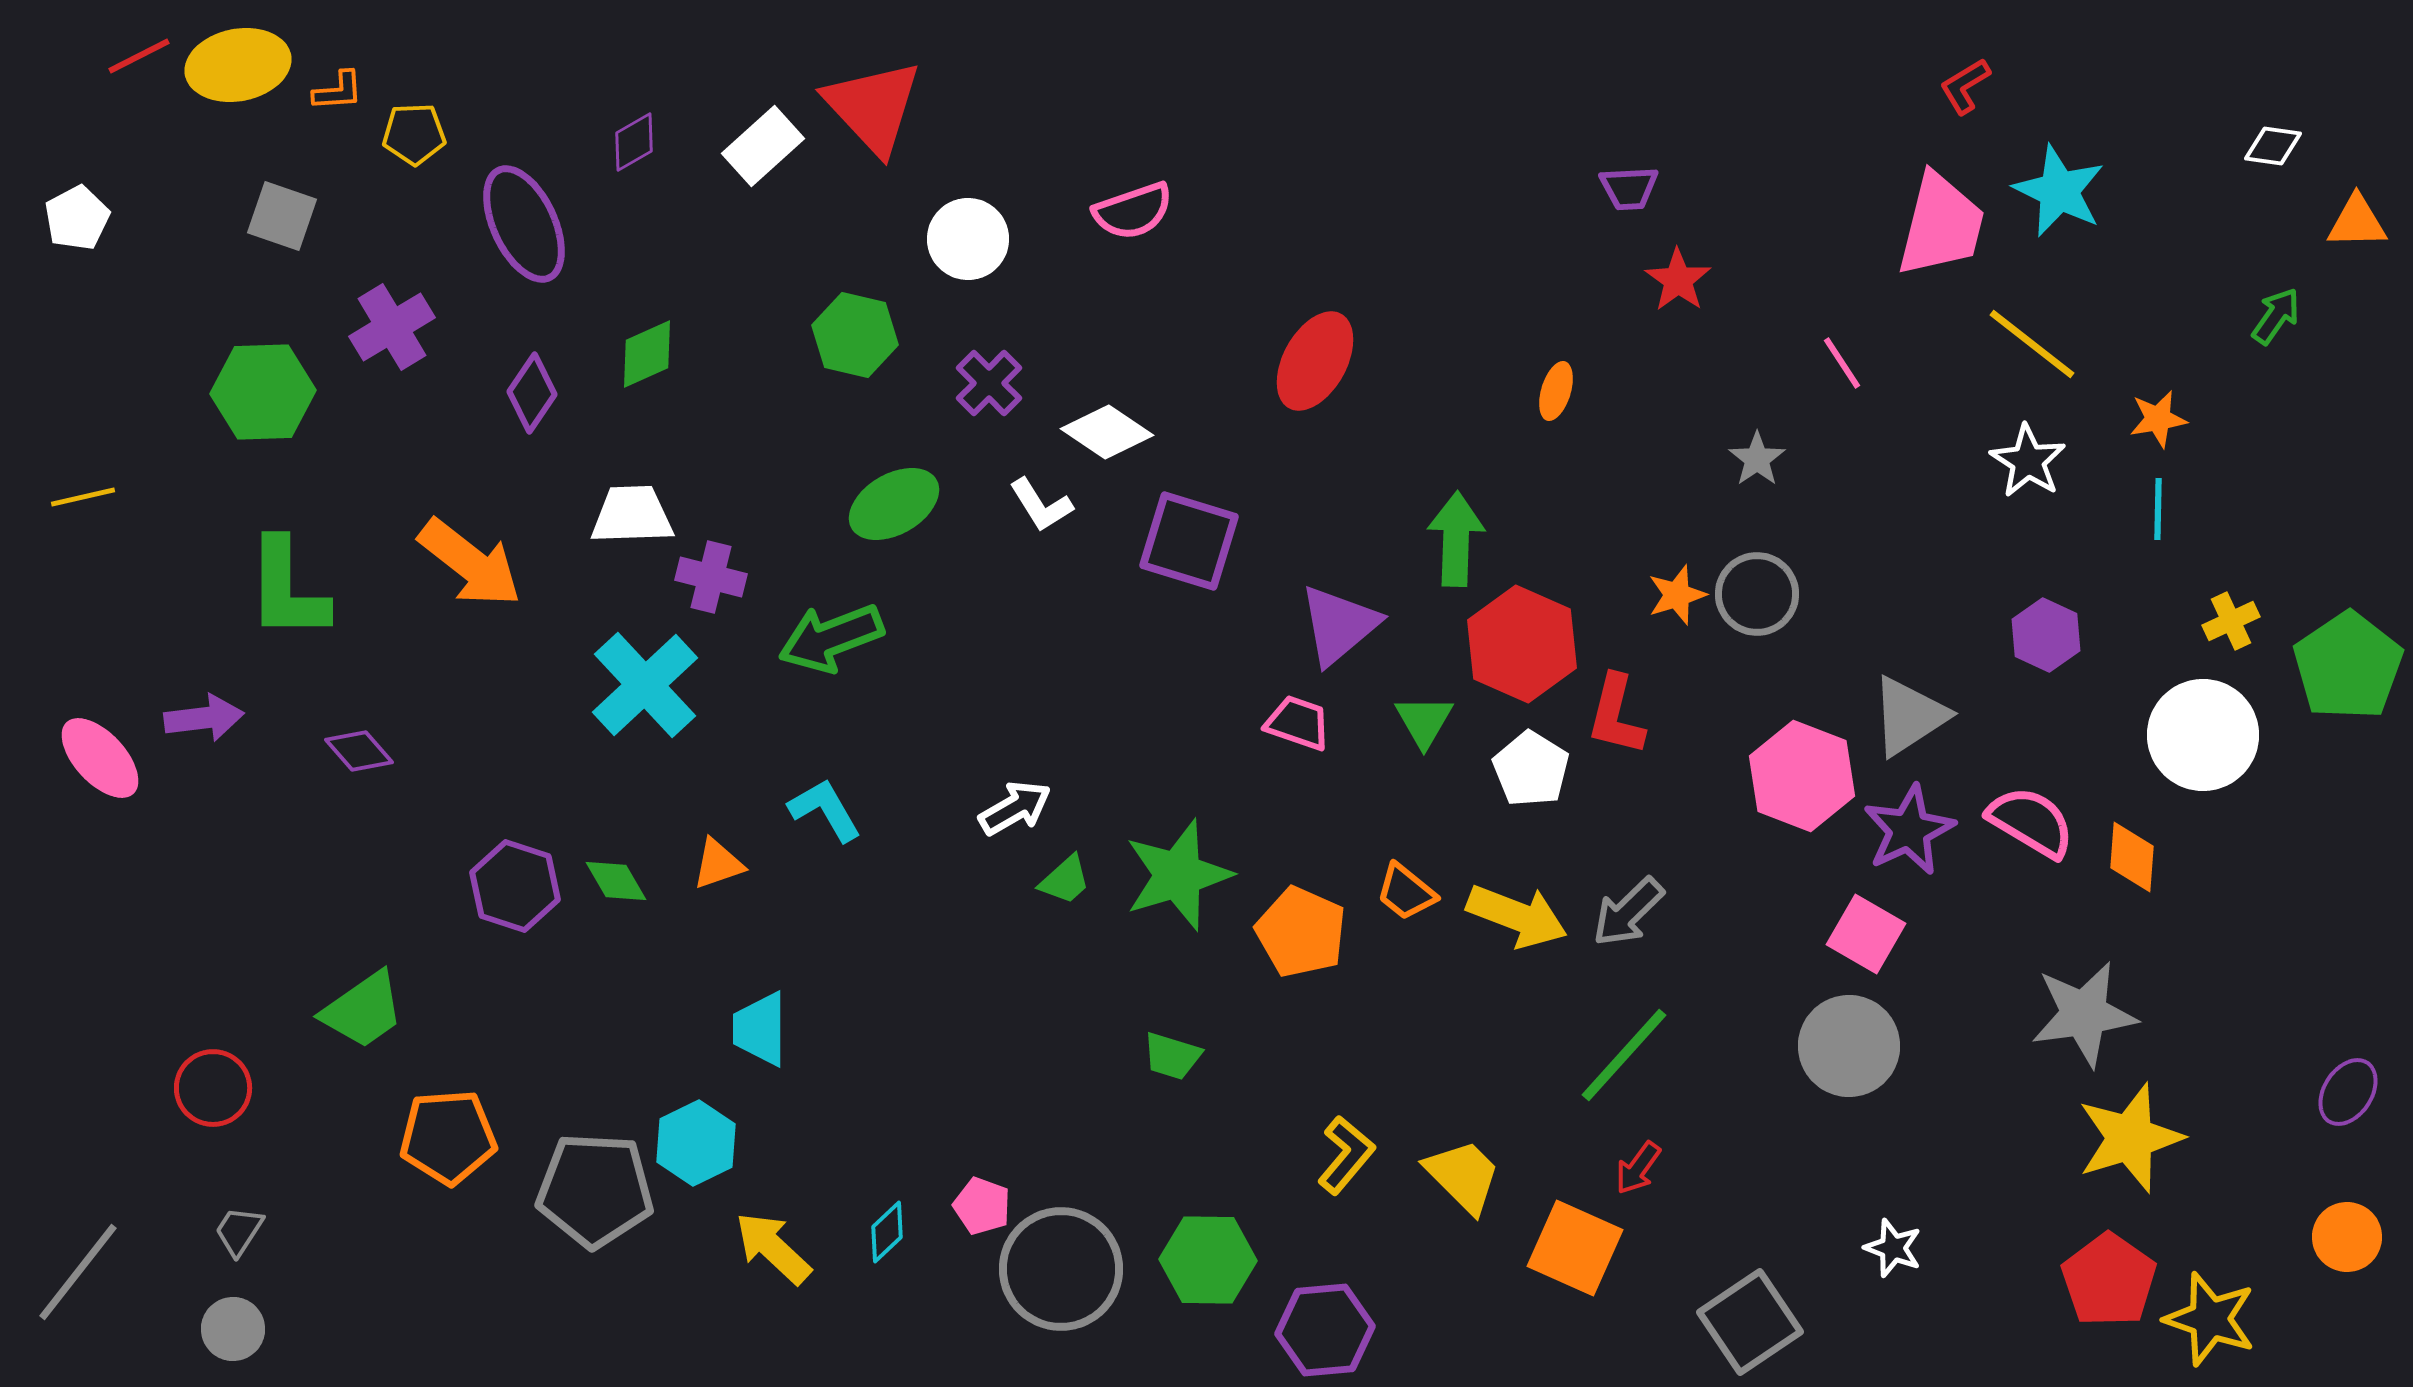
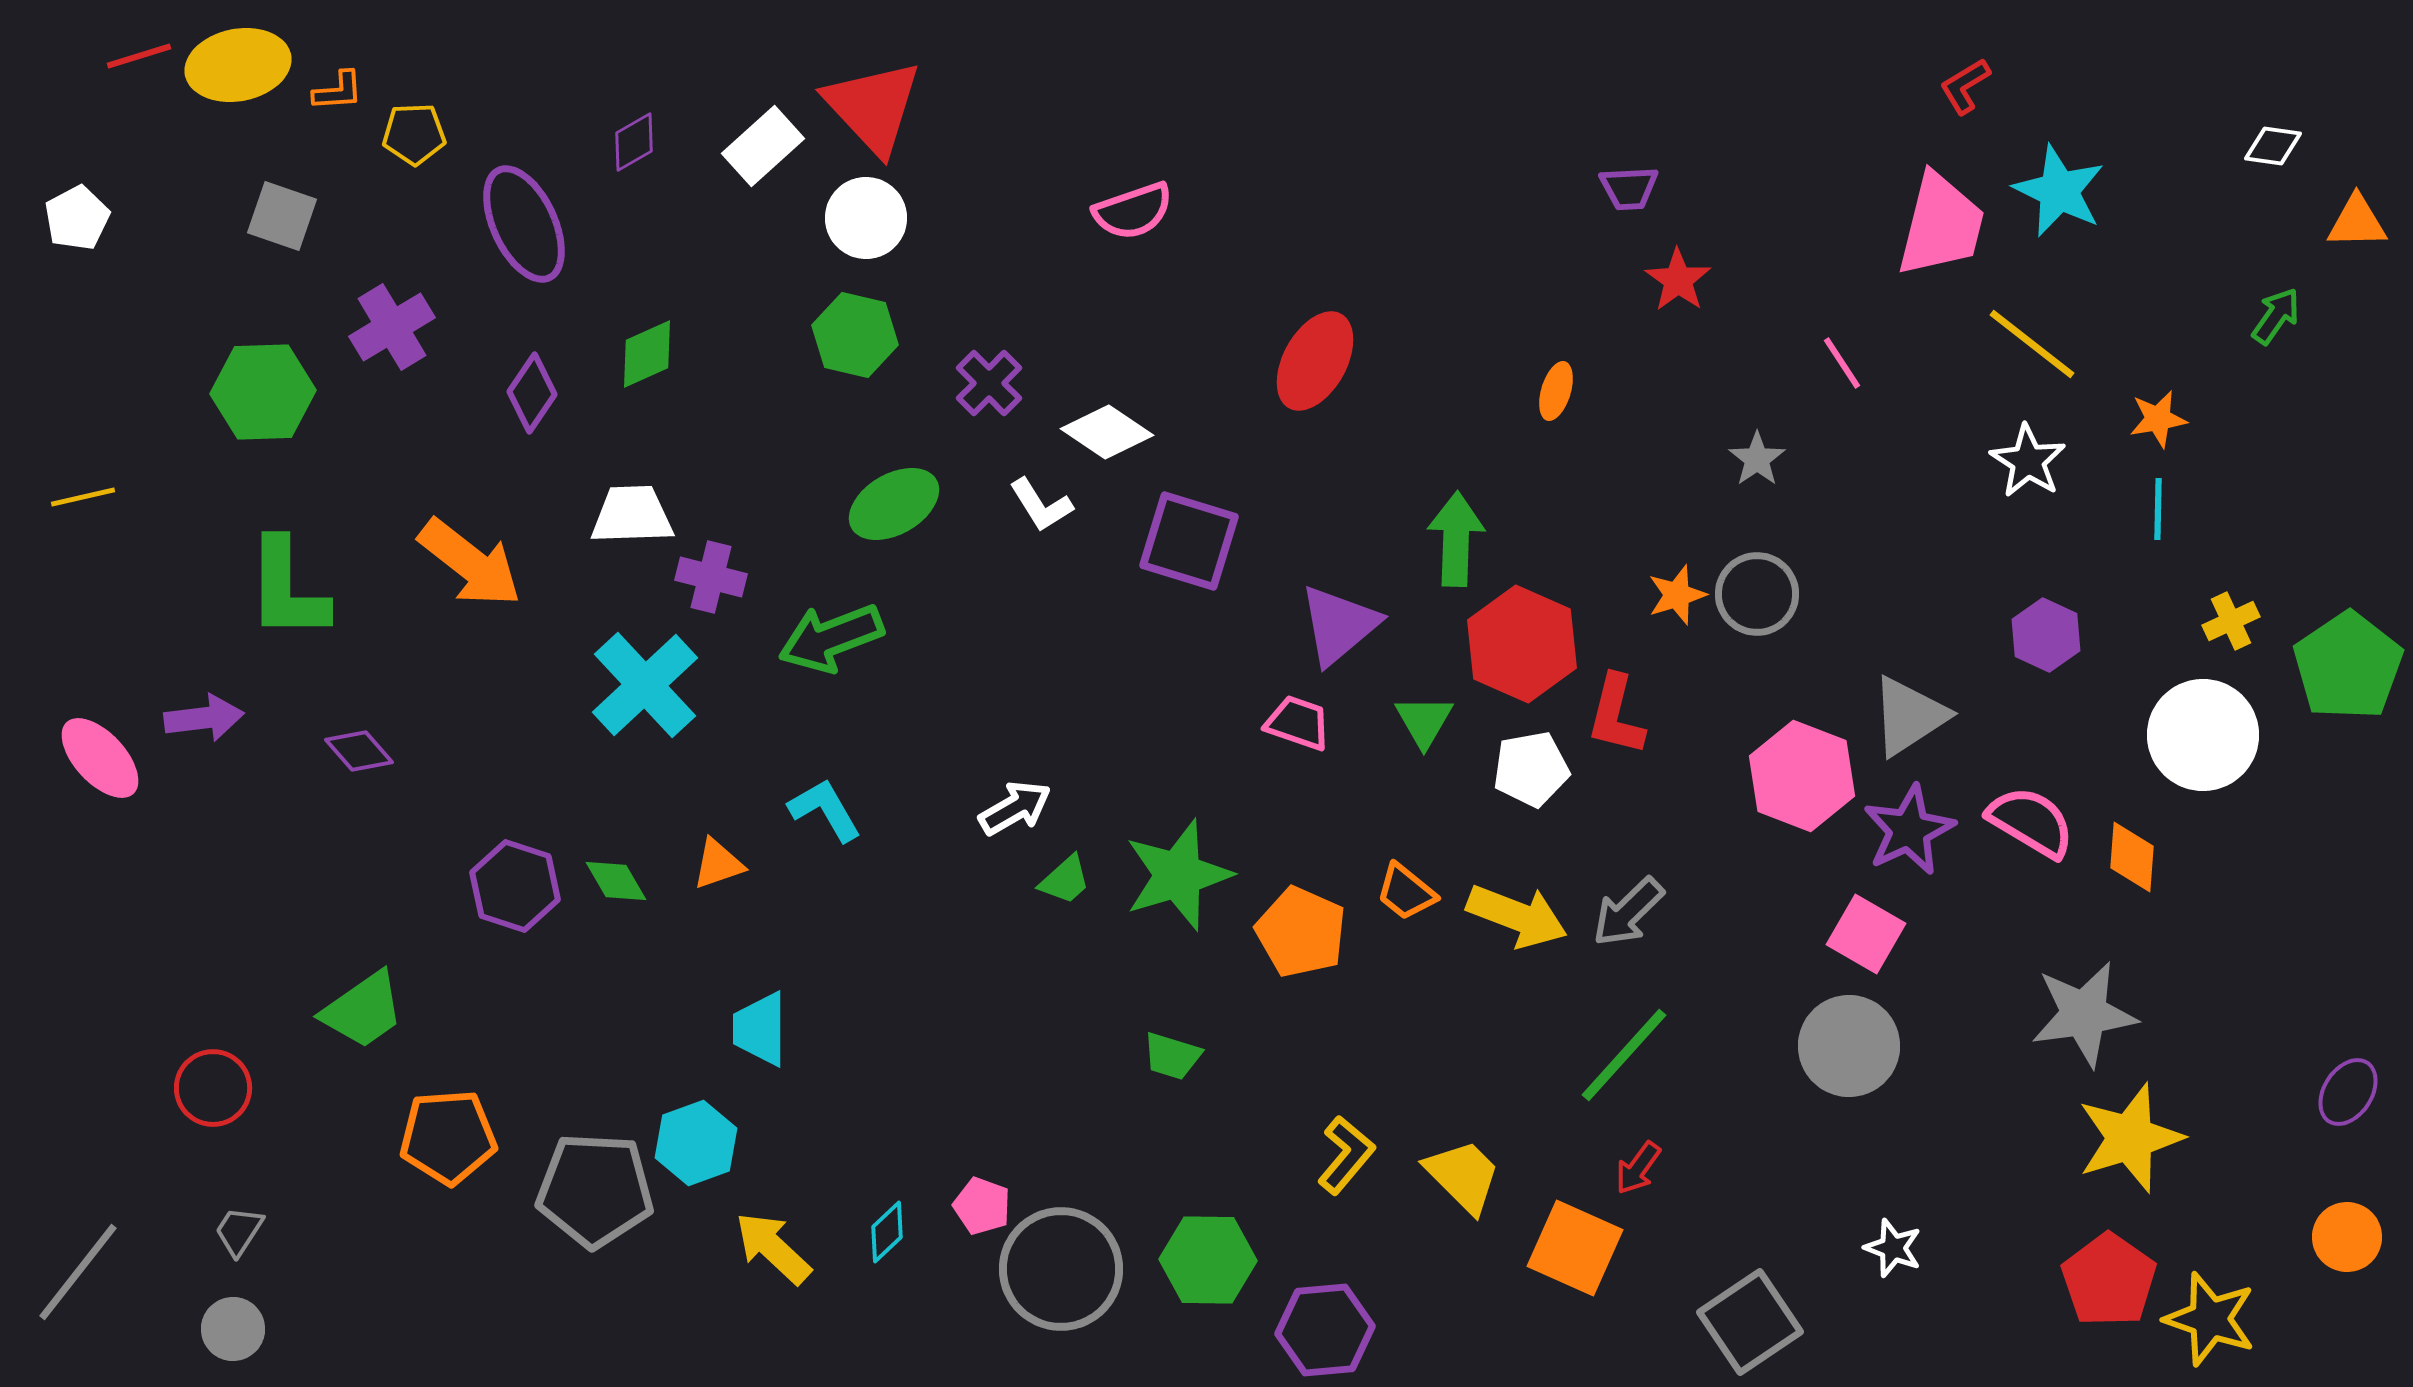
red line at (139, 56): rotated 10 degrees clockwise
white circle at (968, 239): moved 102 px left, 21 px up
white pentagon at (1531, 769): rotated 30 degrees clockwise
cyan hexagon at (696, 1143): rotated 6 degrees clockwise
